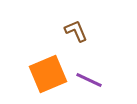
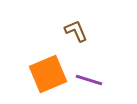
purple line: rotated 8 degrees counterclockwise
